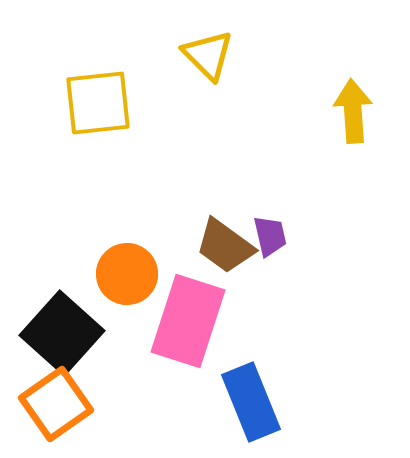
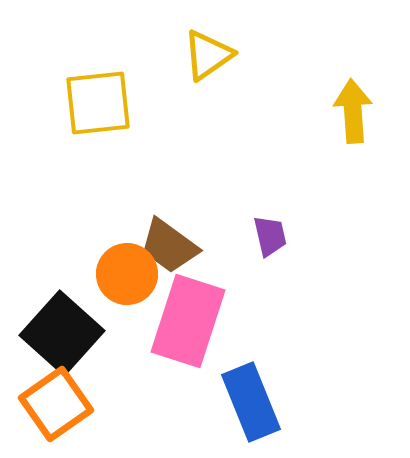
yellow triangle: rotated 40 degrees clockwise
brown trapezoid: moved 56 px left
